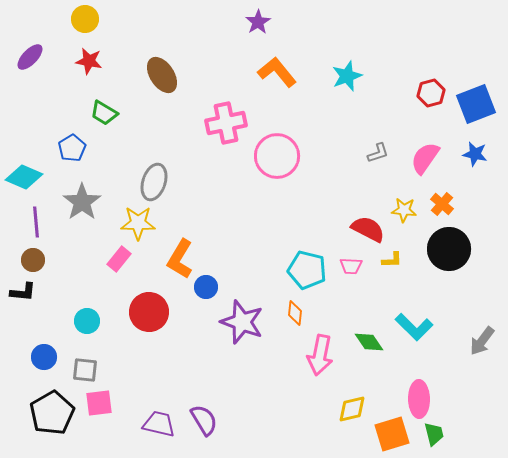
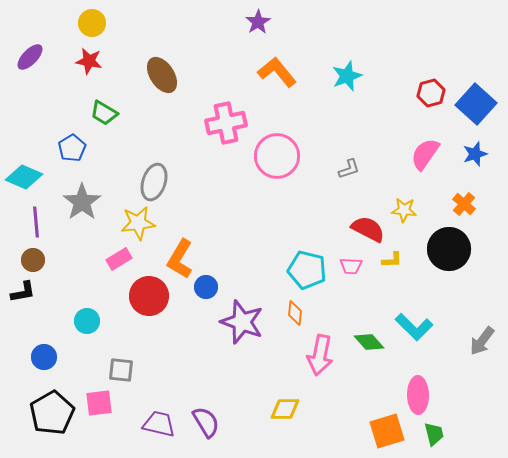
yellow circle at (85, 19): moved 7 px right, 4 px down
blue square at (476, 104): rotated 27 degrees counterclockwise
gray L-shape at (378, 153): moved 29 px left, 16 px down
blue star at (475, 154): rotated 30 degrees counterclockwise
pink semicircle at (425, 158): moved 4 px up
orange cross at (442, 204): moved 22 px right
yellow star at (138, 223): rotated 8 degrees counterclockwise
pink rectangle at (119, 259): rotated 20 degrees clockwise
black L-shape at (23, 292): rotated 16 degrees counterclockwise
red circle at (149, 312): moved 16 px up
green diamond at (369, 342): rotated 8 degrees counterclockwise
gray square at (85, 370): moved 36 px right
pink ellipse at (419, 399): moved 1 px left, 4 px up
yellow diamond at (352, 409): moved 67 px left; rotated 12 degrees clockwise
purple semicircle at (204, 420): moved 2 px right, 2 px down
orange square at (392, 434): moved 5 px left, 3 px up
